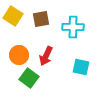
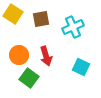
yellow square: moved 2 px up
cyan cross: rotated 25 degrees counterclockwise
red arrow: rotated 42 degrees counterclockwise
cyan square: rotated 12 degrees clockwise
